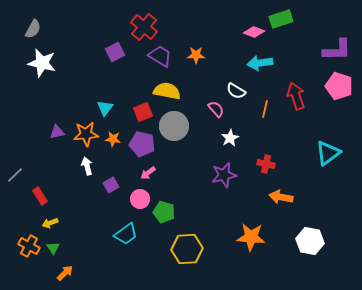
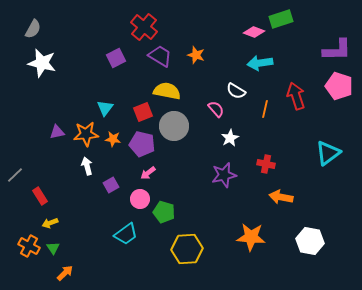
purple square at (115, 52): moved 1 px right, 6 px down
orange star at (196, 55): rotated 18 degrees clockwise
